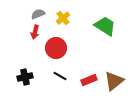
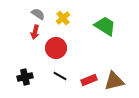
gray semicircle: rotated 56 degrees clockwise
brown triangle: rotated 25 degrees clockwise
